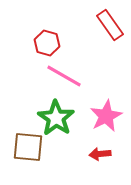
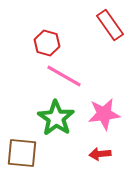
pink star: moved 2 px left, 2 px up; rotated 20 degrees clockwise
brown square: moved 6 px left, 6 px down
